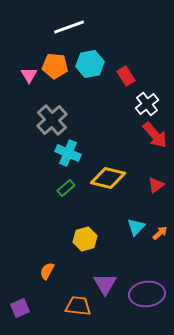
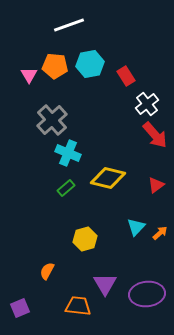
white line: moved 2 px up
